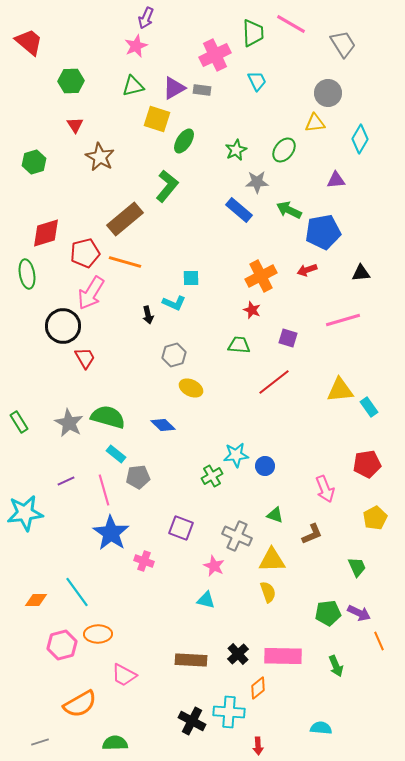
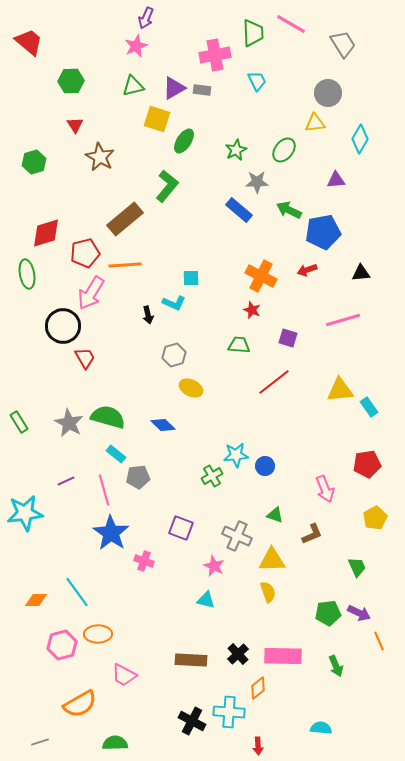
pink cross at (215, 55): rotated 16 degrees clockwise
orange line at (125, 262): moved 3 px down; rotated 20 degrees counterclockwise
orange cross at (261, 276): rotated 36 degrees counterclockwise
